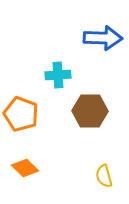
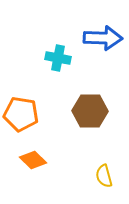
cyan cross: moved 17 px up; rotated 15 degrees clockwise
orange pentagon: rotated 12 degrees counterclockwise
orange diamond: moved 8 px right, 8 px up
